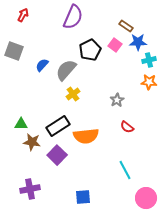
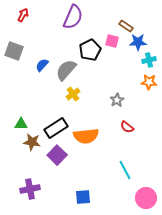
pink square: moved 3 px left, 4 px up; rotated 24 degrees counterclockwise
black rectangle: moved 2 px left, 2 px down
